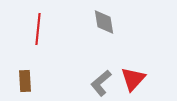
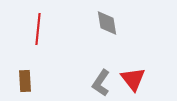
gray diamond: moved 3 px right, 1 px down
red triangle: rotated 20 degrees counterclockwise
gray L-shape: rotated 16 degrees counterclockwise
